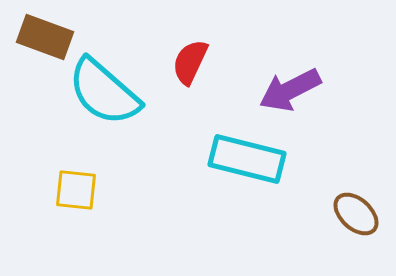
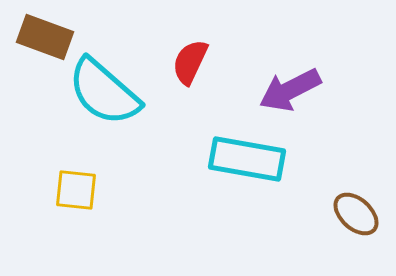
cyan rectangle: rotated 4 degrees counterclockwise
